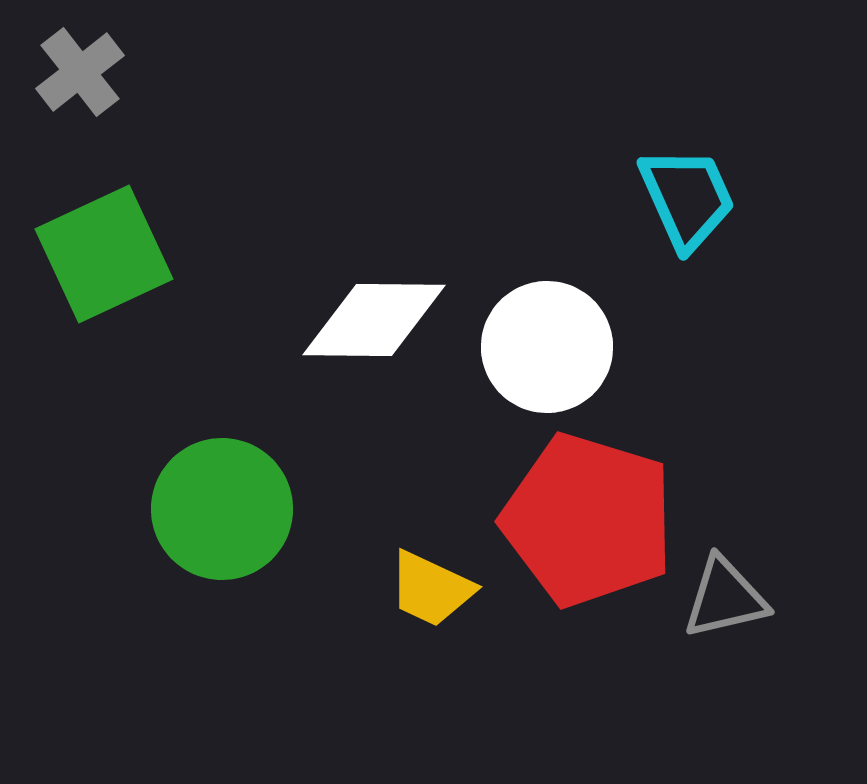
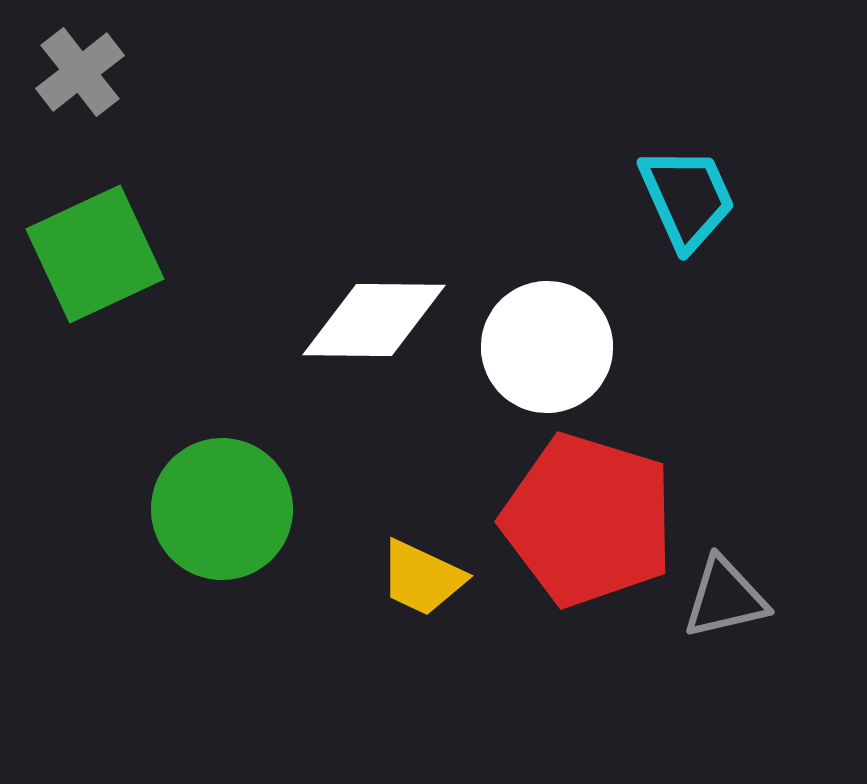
green square: moved 9 px left
yellow trapezoid: moved 9 px left, 11 px up
